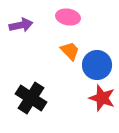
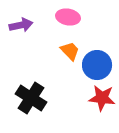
red star: rotated 12 degrees counterclockwise
